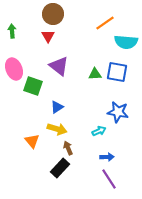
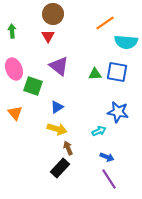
orange triangle: moved 17 px left, 28 px up
blue arrow: rotated 24 degrees clockwise
